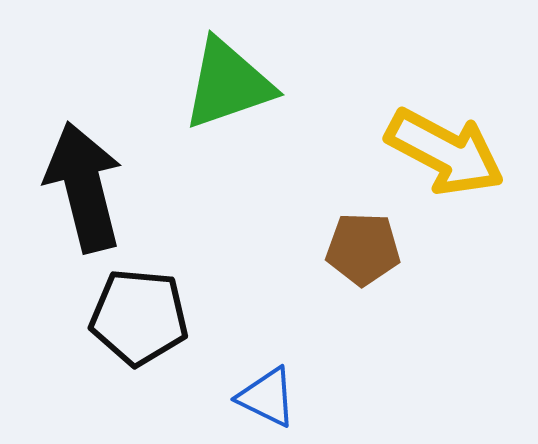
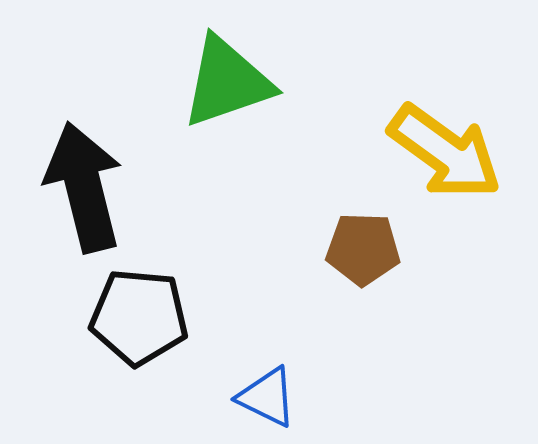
green triangle: moved 1 px left, 2 px up
yellow arrow: rotated 8 degrees clockwise
